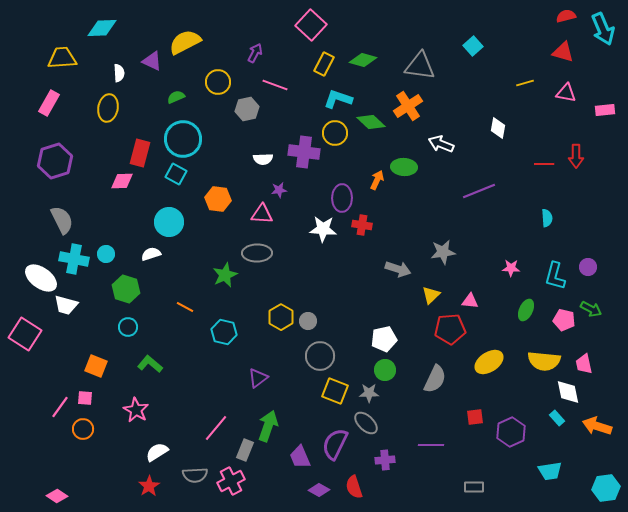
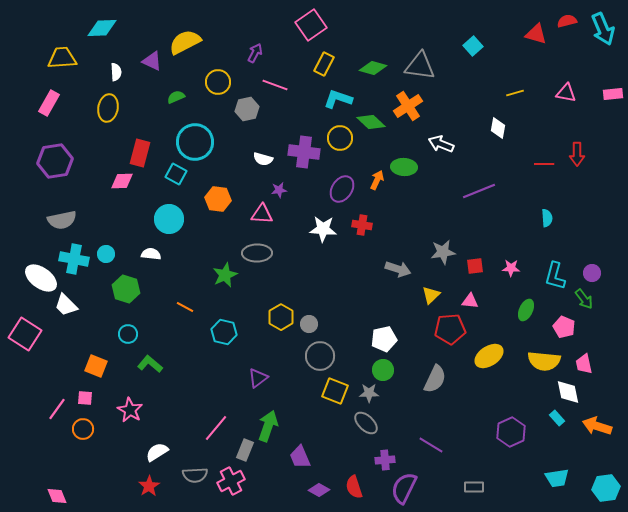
red semicircle at (566, 16): moved 1 px right, 5 px down
pink square at (311, 25): rotated 12 degrees clockwise
red triangle at (563, 52): moved 27 px left, 18 px up
green diamond at (363, 60): moved 10 px right, 8 px down
white semicircle at (119, 73): moved 3 px left, 1 px up
yellow line at (525, 83): moved 10 px left, 10 px down
pink rectangle at (605, 110): moved 8 px right, 16 px up
yellow circle at (335, 133): moved 5 px right, 5 px down
cyan circle at (183, 139): moved 12 px right, 3 px down
red arrow at (576, 156): moved 1 px right, 2 px up
white semicircle at (263, 159): rotated 18 degrees clockwise
purple hexagon at (55, 161): rotated 8 degrees clockwise
purple ellipse at (342, 198): moved 9 px up; rotated 32 degrees clockwise
gray semicircle at (62, 220): rotated 104 degrees clockwise
cyan circle at (169, 222): moved 3 px up
white semicircle at (151, 254): rotated 24 degrees clockwise
purple circle at (588, 267): moved 4 px right, 6 px down
white trapezoid at (66, 305): rotated 30 degrees clockwise
green arrow at (591, 309): moved 7 px left, 10 px up; rotated 25 degrees clockwise
pink pentagon at (564, 320): moved 7 px down; rotated 10 degrees clockwise
gray circle at (308, 321): moved 1 px right, 3 px down
cyan circle at (128, 327): moved 7 px down
yellow ellipse at (489, 362): moved 6 px up
green circle at (385, 370): moved 2 px left
pink line at (60, 407): moved 3 px left, 2 px down
pink star at (136, 410): moved 6 px left
red square at (475, 417): moved 151 px up
purple semicircle at (335, 444): moved 69 px right, 44 px down
purple line at (431, 445): rotated 30 degrees clockwise
cyan trapezoid at (550, 471): moved 7 px right, 7 px down
pink diamond at (57, 496): rotated 35 degrees clockwise
